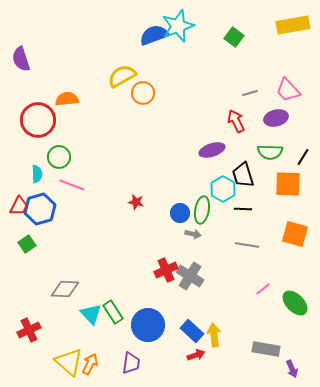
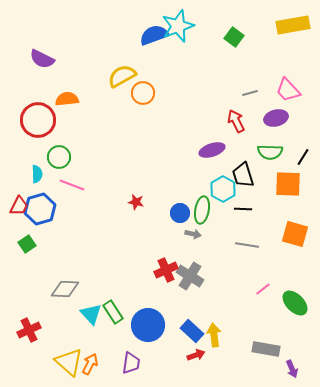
purple semicircle at (21, 59): moved 21 px right; rotated 45 degrees counterclockwise
